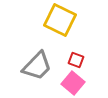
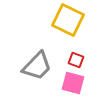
yellow square: moved 8 px right
pink square: rotated 25 degrees counterclockwise
